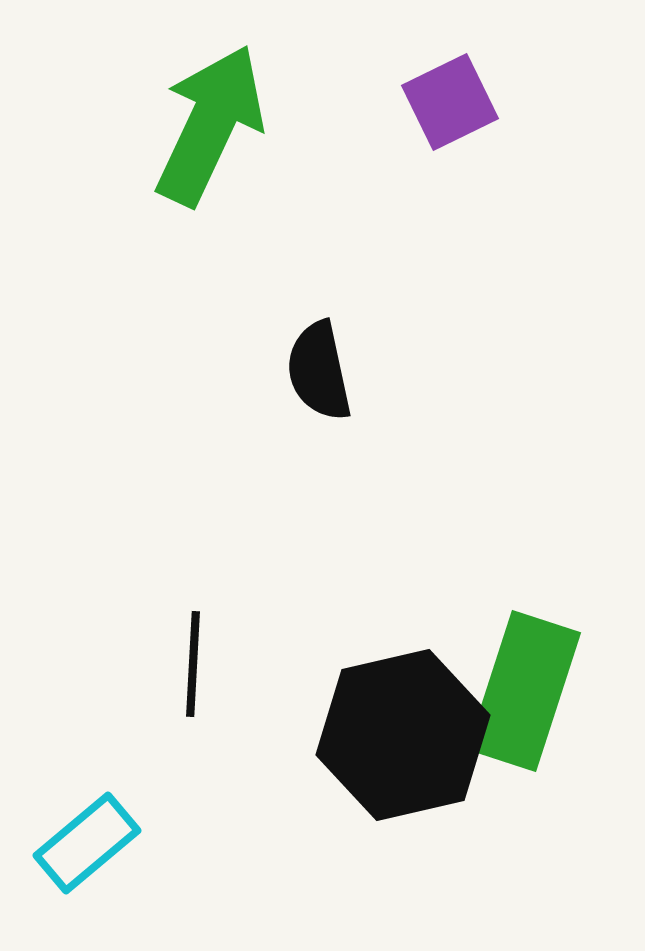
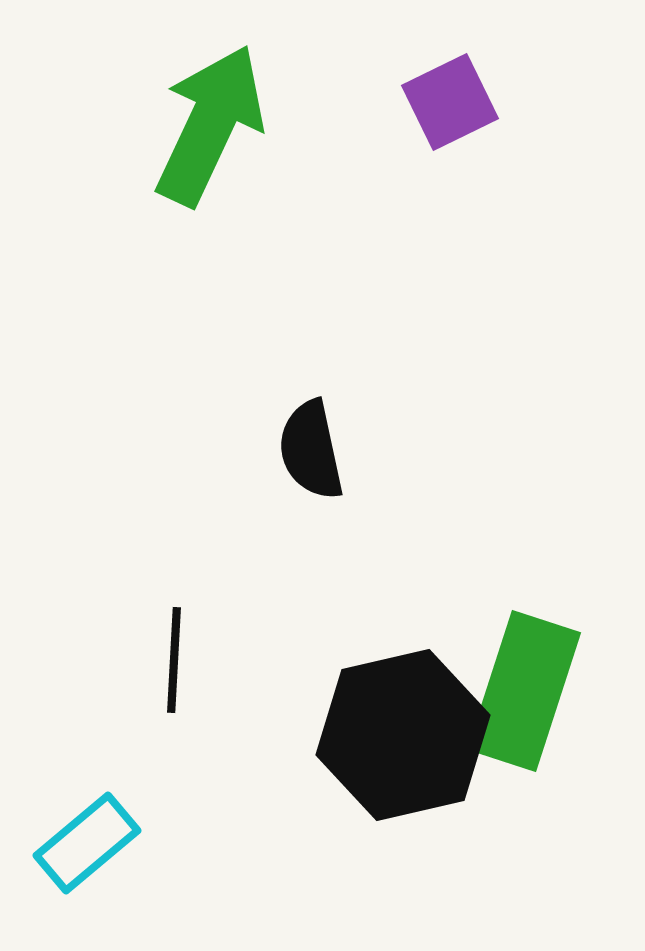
black semicircle: moved 8 px left, 79 px down
black line: moved 19 px left, 4 px up
